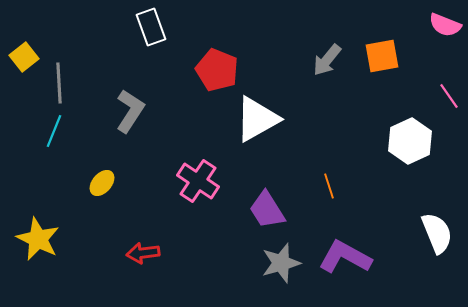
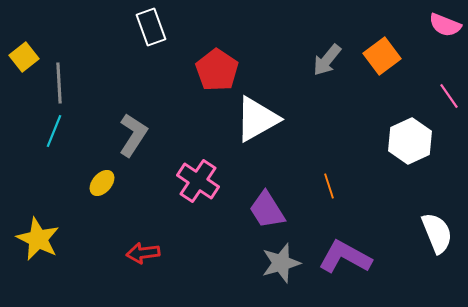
orange square: rotated 27 degrees counterclockwise
red pentagon: rotated 12 degrees clockwise
gray L-shape: moved 3 px right, 24 px down
